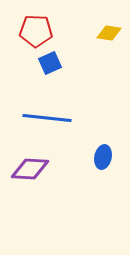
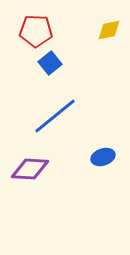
yellow diamond: moved 3 px up; rotated 20 degrees counterclockwise
blue square: rotated 15 degrees counterclockwise
blue line: moved 8 px right, 2 px up; rotated 45 degrees counterclockwise
blue ellipse: rotated 60 degrees clockwise
